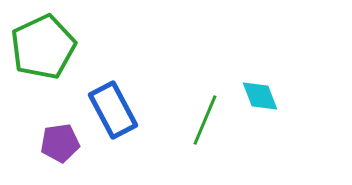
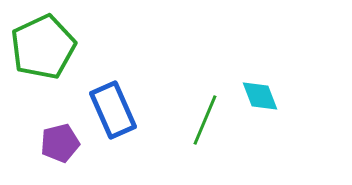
blue rectangle: rotated 4 degrees clockwise
purple pentagon: rotated 6 degrees counterclockwise
